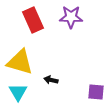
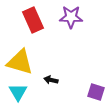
purple square: rotated 12 degrees clockwise
